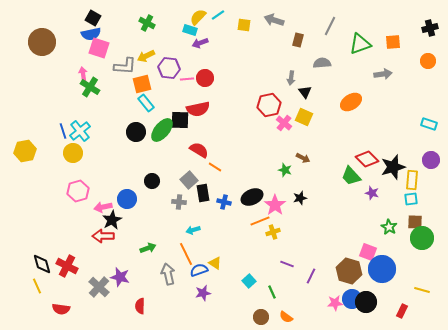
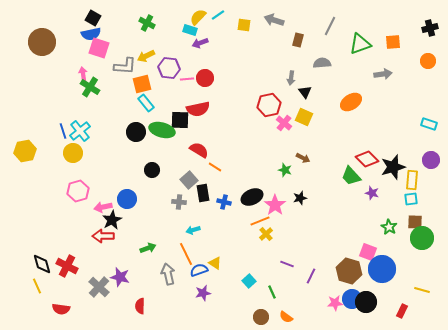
green ellipse at (162, 130): rotated 65 degrees clockwise
black circle at (152, 181): moved 11 px up
yellow cross at (273, 232): moved 7 px left, 2 px down; rotated 24 degrees counterclockwise
